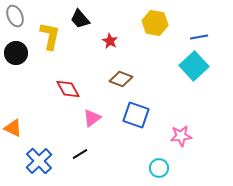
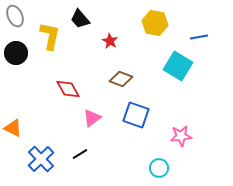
cyan square: moved 16 px left; rotated 16 degrees counterclockwise
blue cross: moved 2 px right, 2 px up
